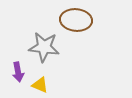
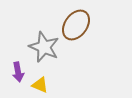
brown ellipse: moved 5 px down; rotated 60 degrees counterclockwise
gray star: rotated 16 degrees clockwise
